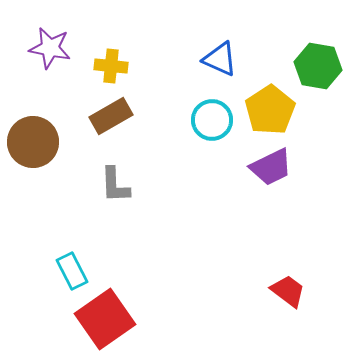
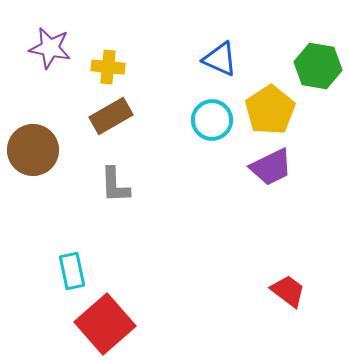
yellow cross: moved 3 px left, 1 px down
brown circle: moved 8 px down
cyan rectangle: rotated 15 degrees clockwise
red square: moved 5 px down; rotated 6 degrees counterclockwise
